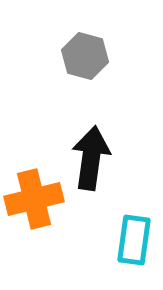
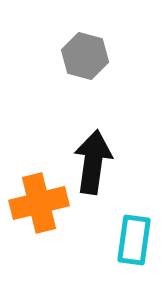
black arrow: moved 2 px right, 4 px down
orange cross: moved 5 px right, 4 px down
